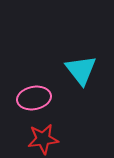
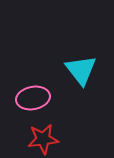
pink ellipse: moved 1 px left
